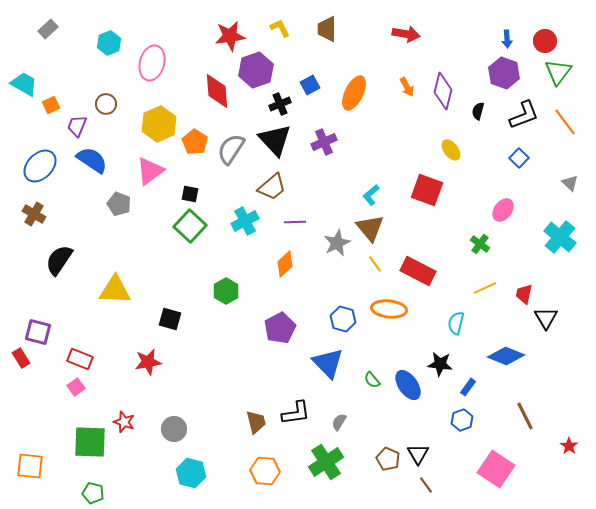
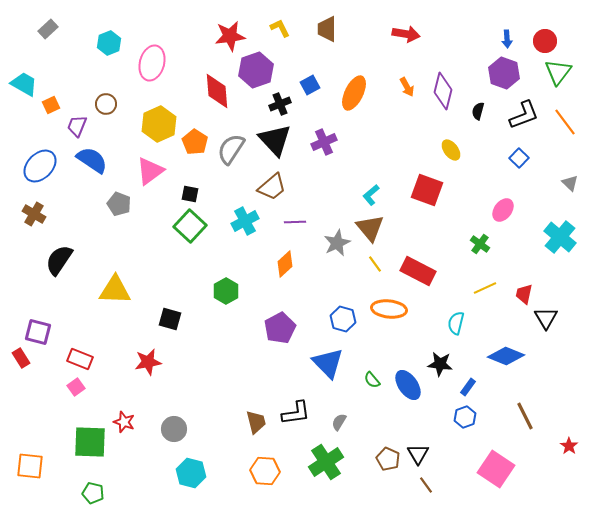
blue hexagon at (462, 420): moved 3 px right, 3 px up
